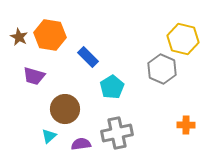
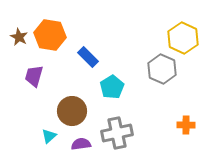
yellow hexagon: moved 1 px up; rotated 12 degrees clockwise
purple trapezoid: rotated 90 degrees clockwise
brown circle: moved 7 px right, 2 px down
